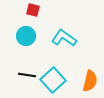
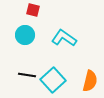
cyan circle: moved 1 px left, 1 px up
